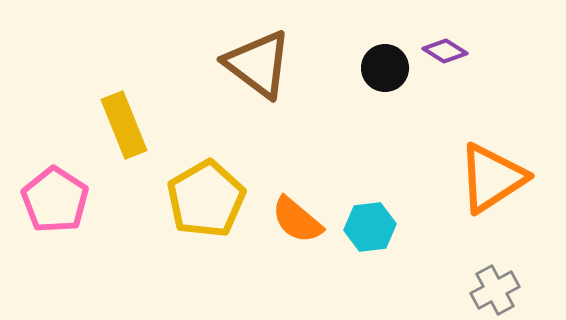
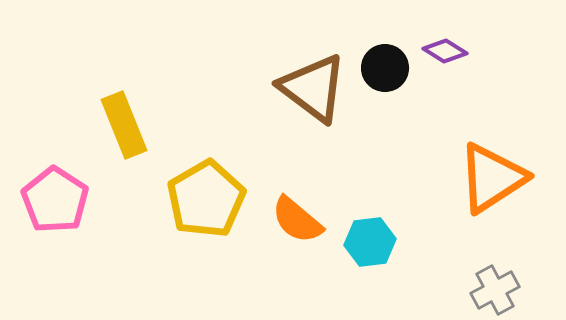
brown triangle: moved 55 px right, 24 px down
cyan hexagon: moved 15 px down
